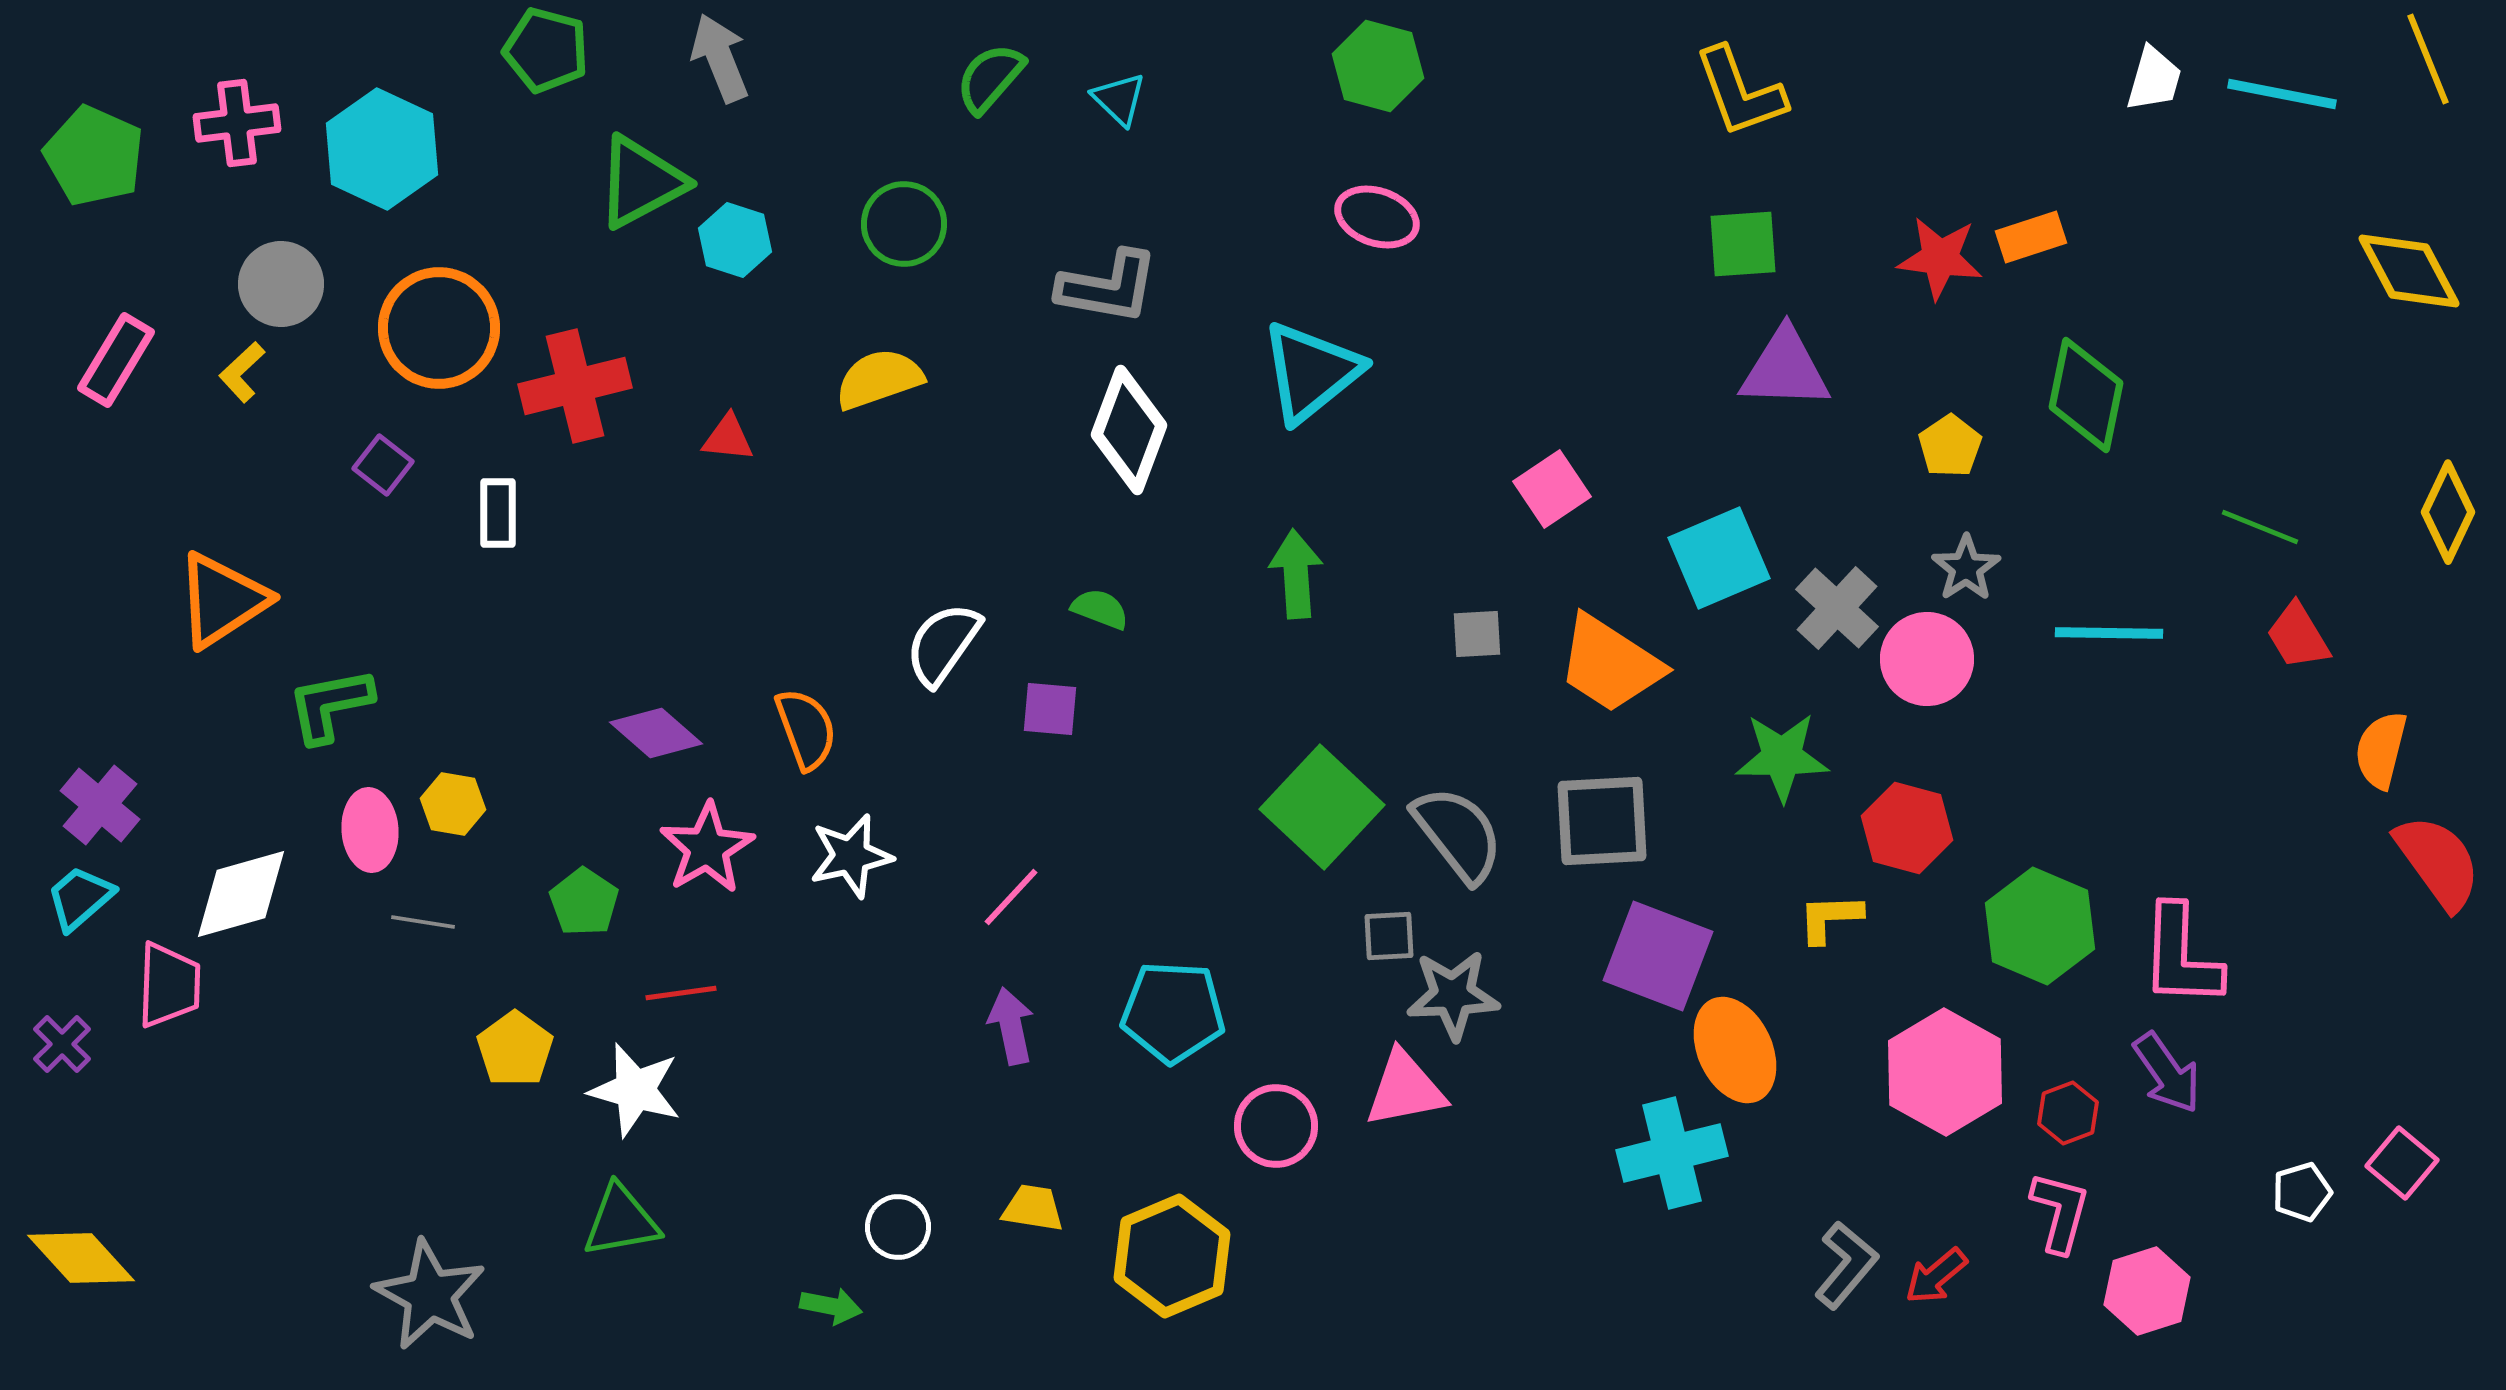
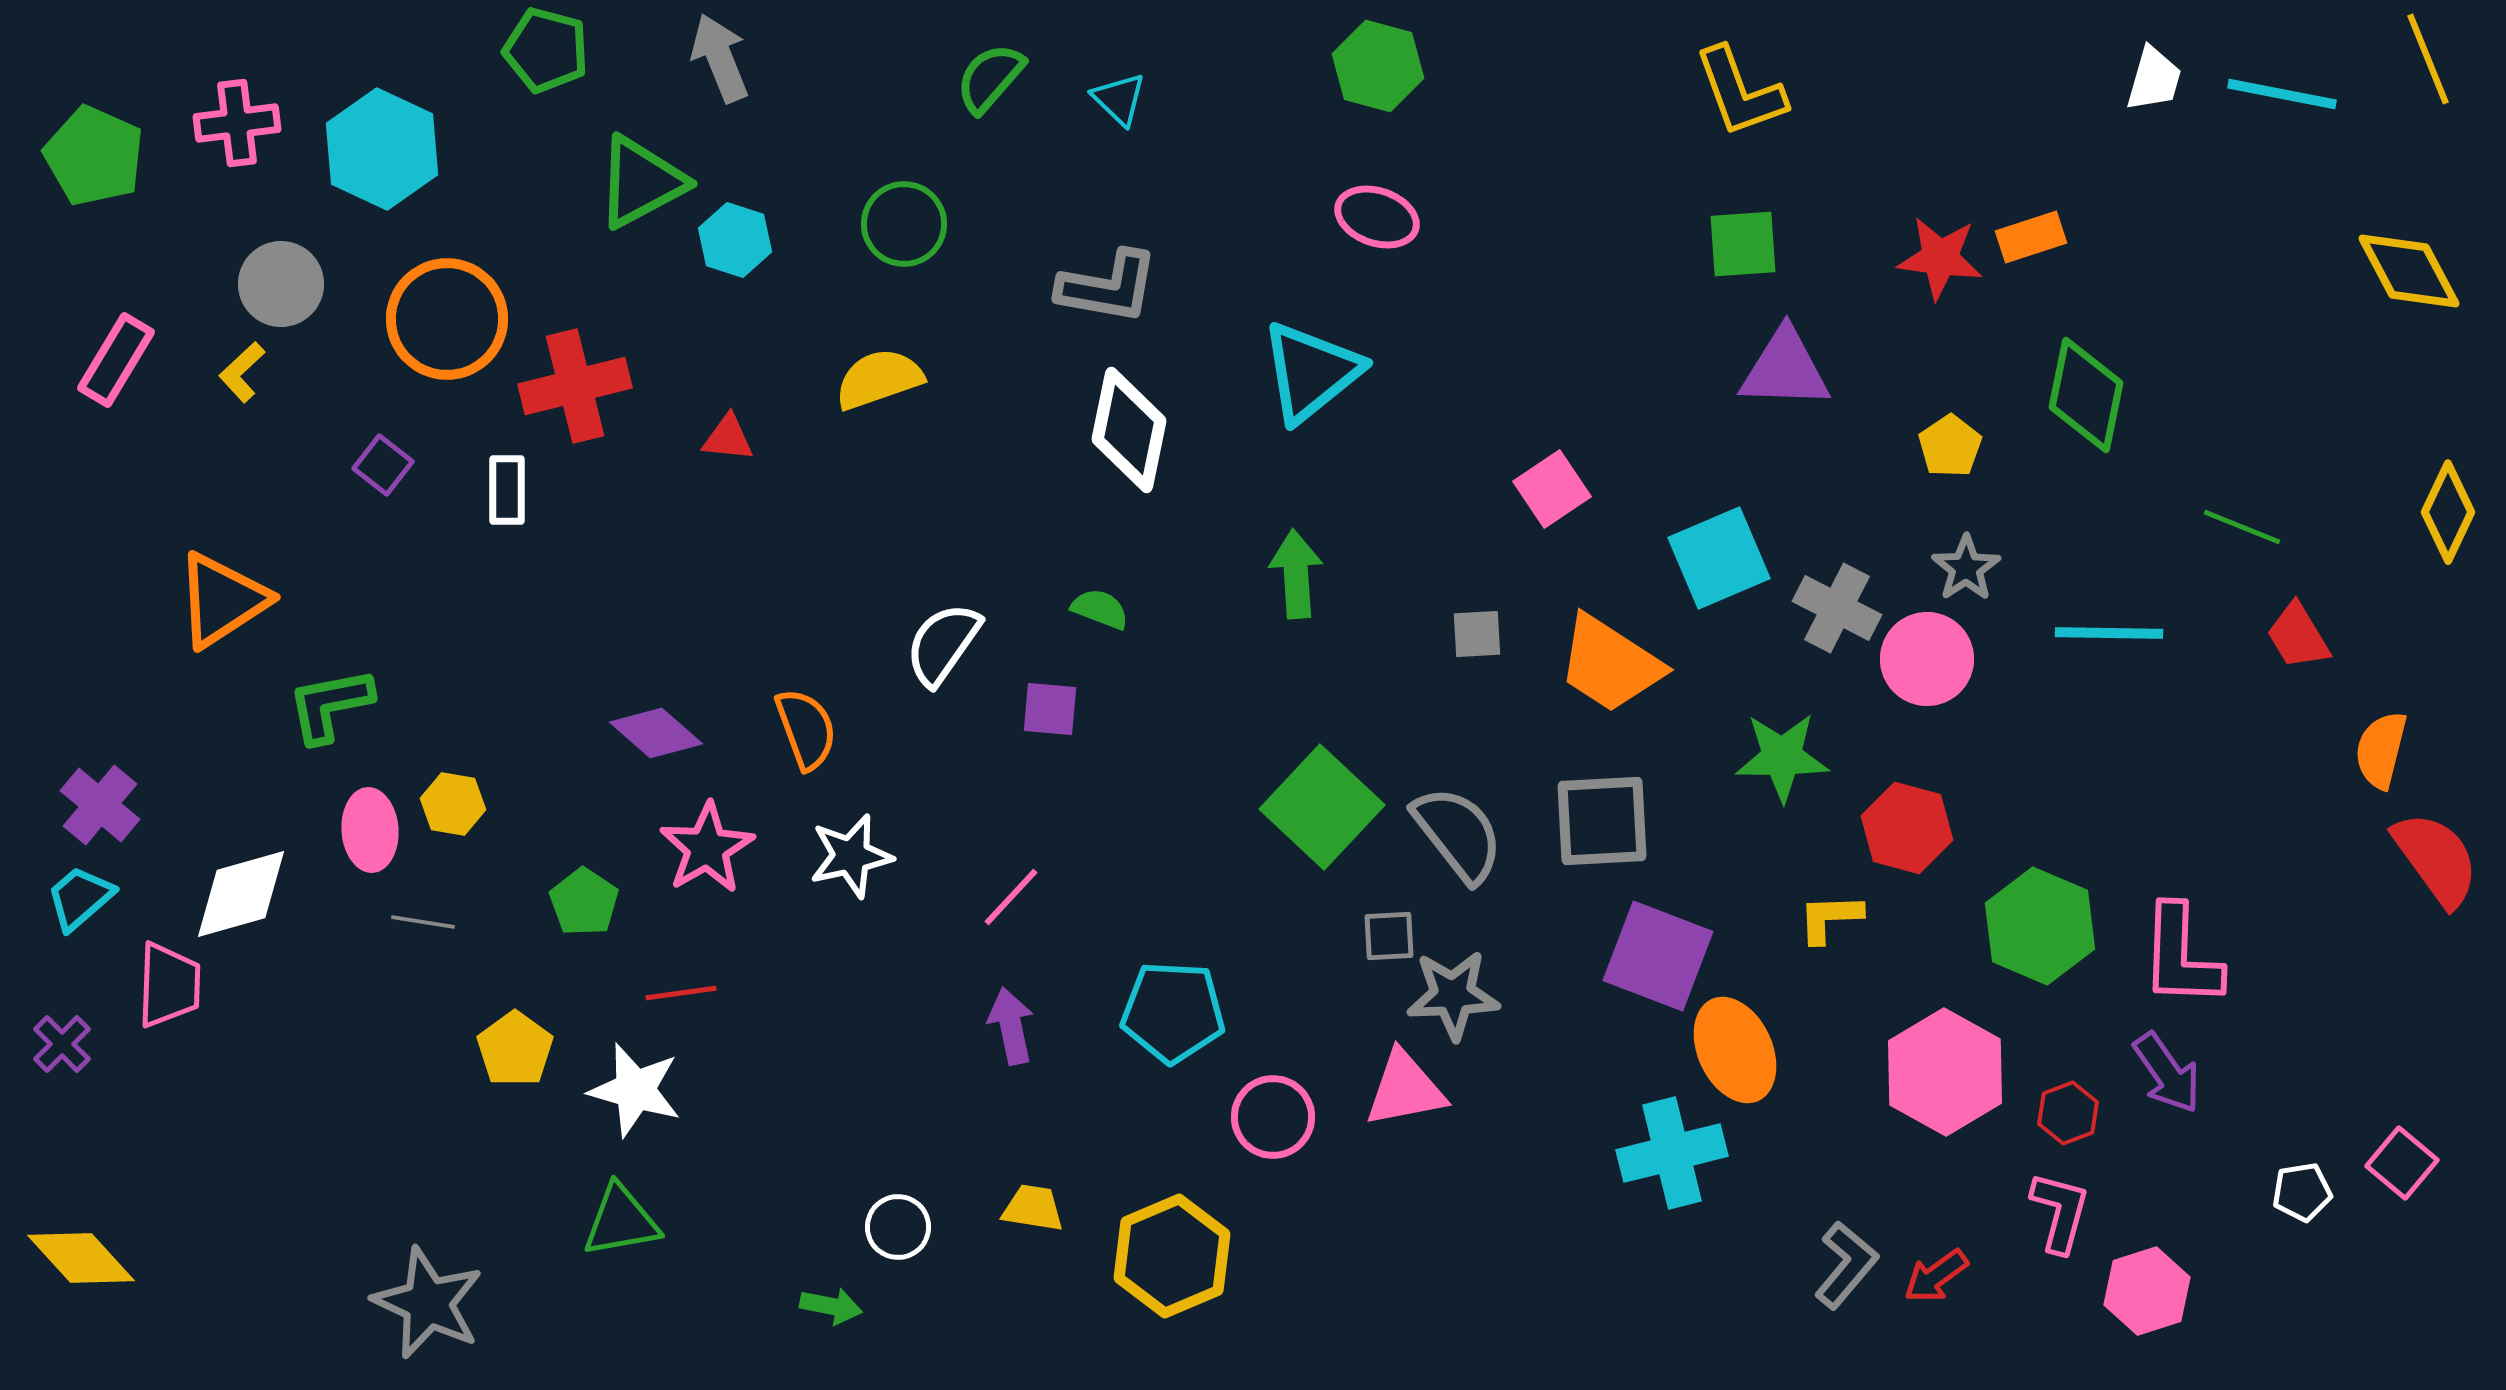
orange circle at (439, 328): moved 8 px right, 9 px up
white diamond at (1129, 430): rotated 9 degrees counterclockwise
white rectangle at (498, 513): moved 9 px right, 23 px up
green line at (2260, 527): moved 18 px left
gray cross at (1837, 608): rotated 16 degrees counterclockwise
red semicircle at (2438, 862): moved 2 px left, 3 px up
pink circle at (1276, 1126): moved 3 px left, 9 px up
white pentagon at (2302, 1192): rotated 8 degrees clockwise
red arrow at (1936, 1276): rotated 4 degrees clockwise
gray star at (430, 1295): moved 2 px left, 8 px down; rotated 4 degrees counterclockwise
